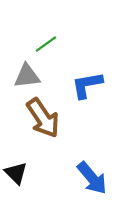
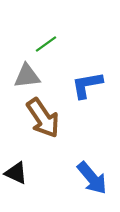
black triangle: rotated 20 degrees counterclockwise
